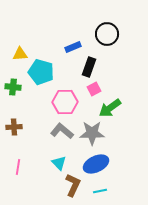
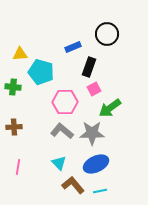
brown L-shape: rotated 65 degrees counterclockwise
